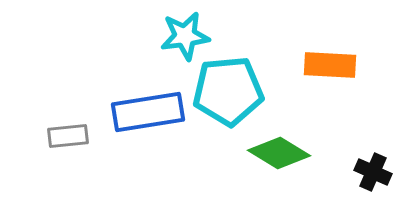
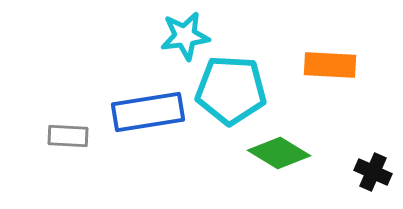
cyan pentagon: moved 3 px right, 1 px up; rotated 8 degrees clockwise
gray rectangle: rotated 9 degrees clockwise
